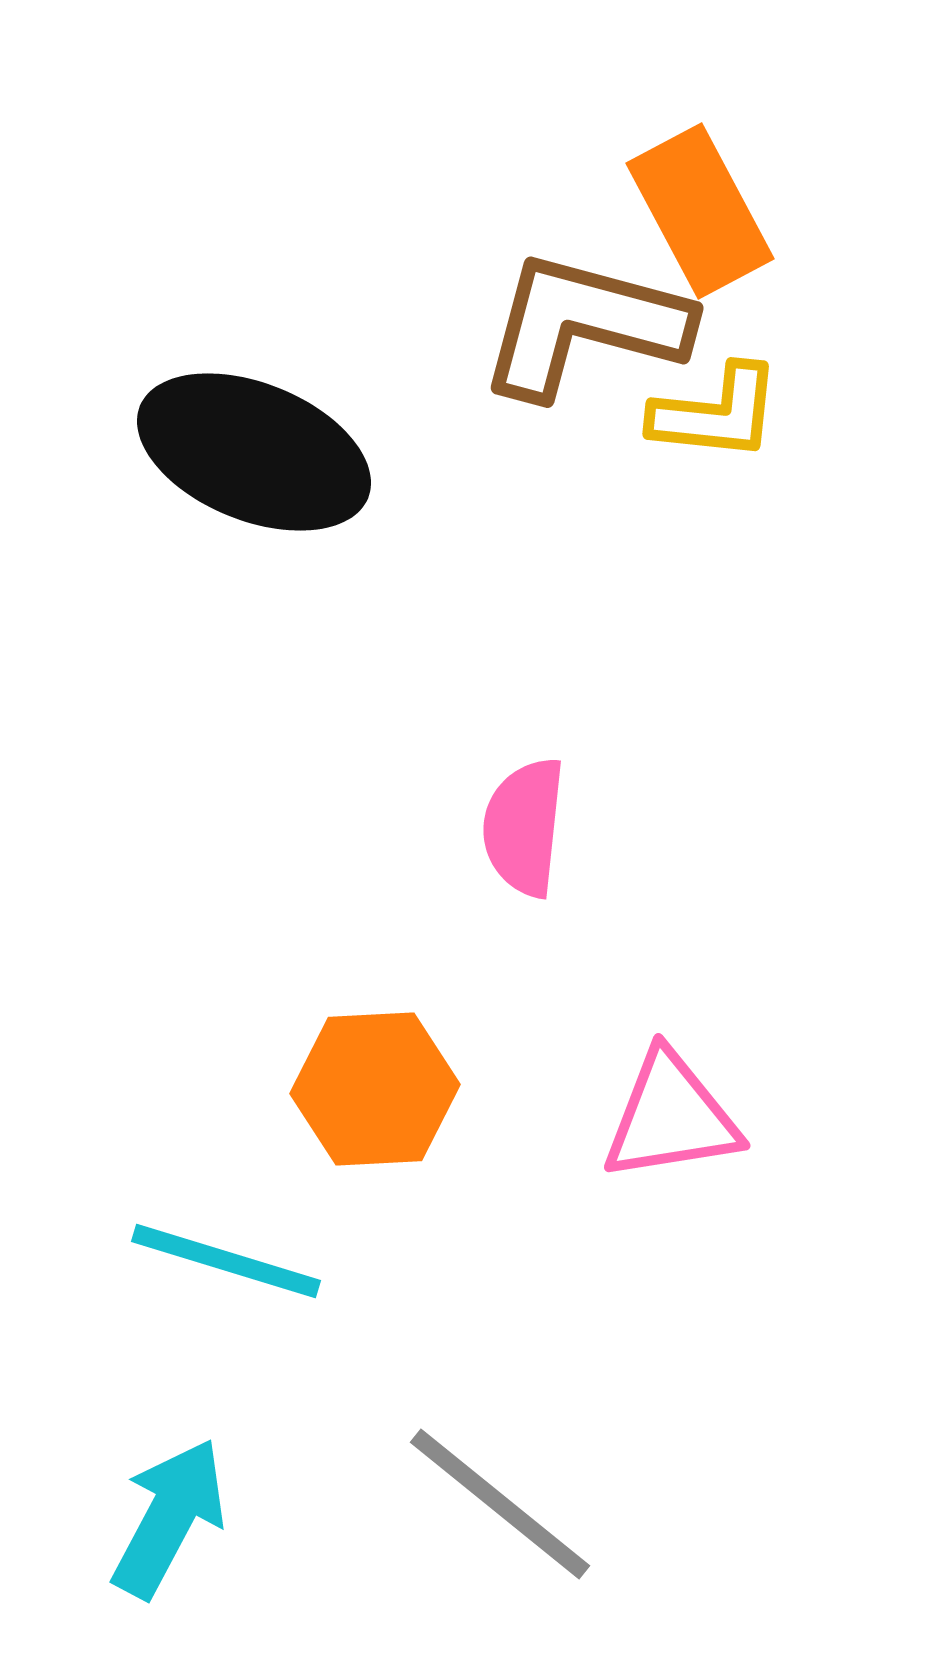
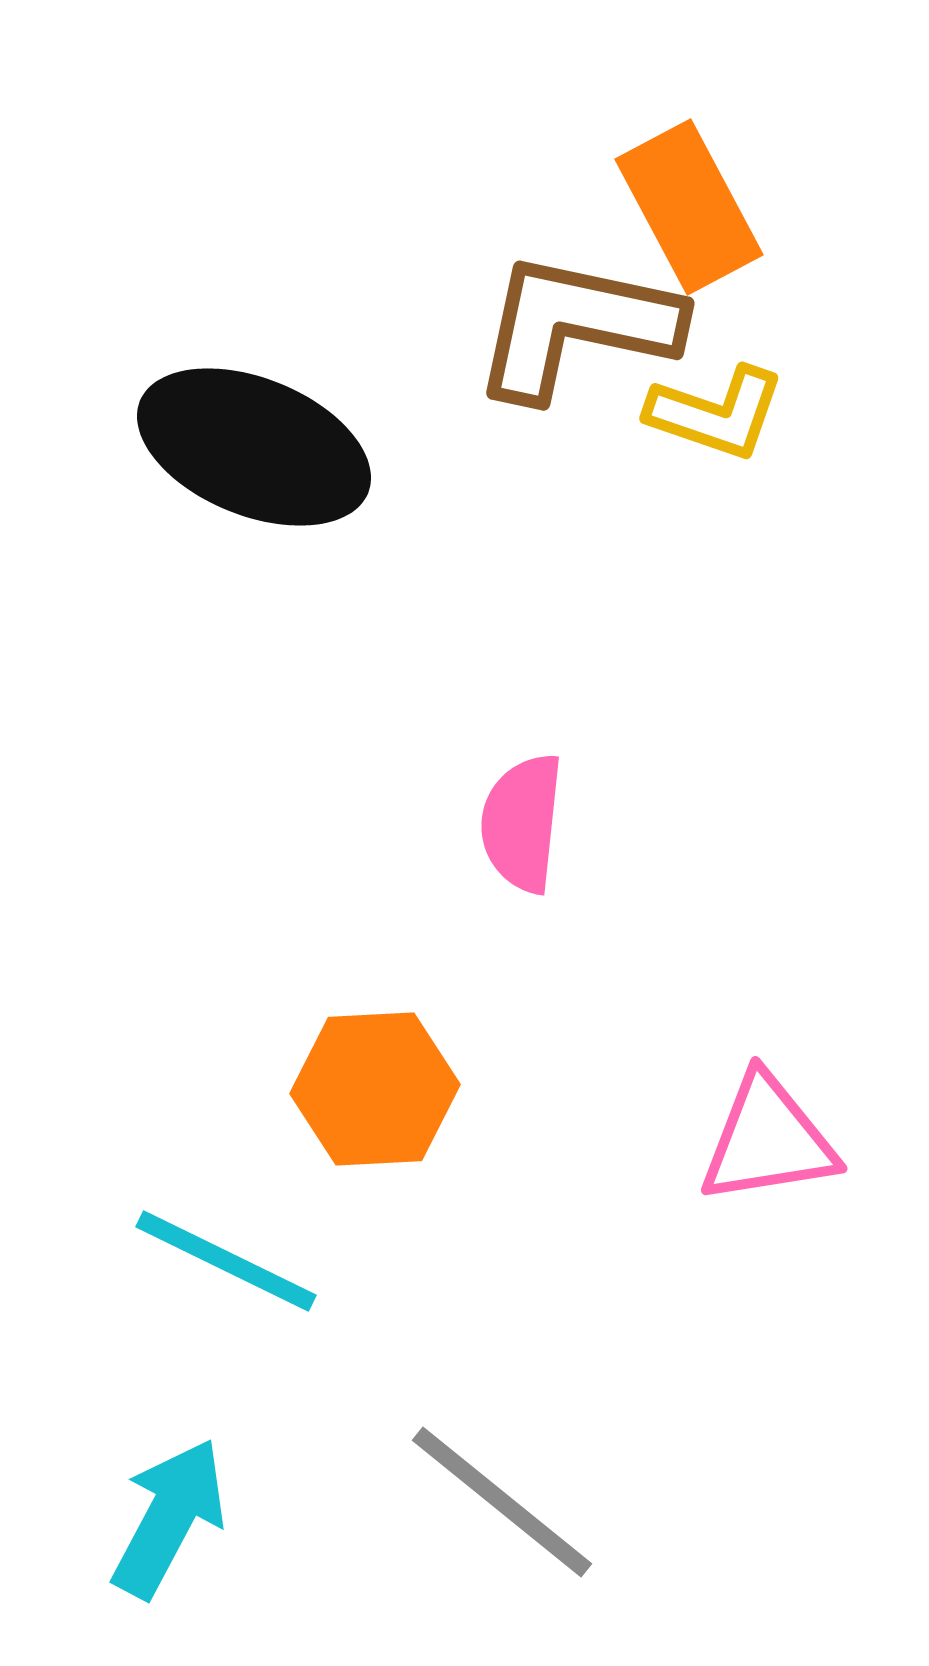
orange rectangle: moved 11 px left, 4 px up
brown L-shape: moved 8 px left, 1 px down; rotated 3 degrees counterclockwise
yellow L-shape: rotated 13 degrees clockwise
black ellipse: moved 5 px up
pink semicircle: moved 2 px left, 4 px up
pink triangle: moved 97 px right, 23 px down
cyan line: rotated 9 degrees clockwise
gray line: moved 2 px right, 2 px up
